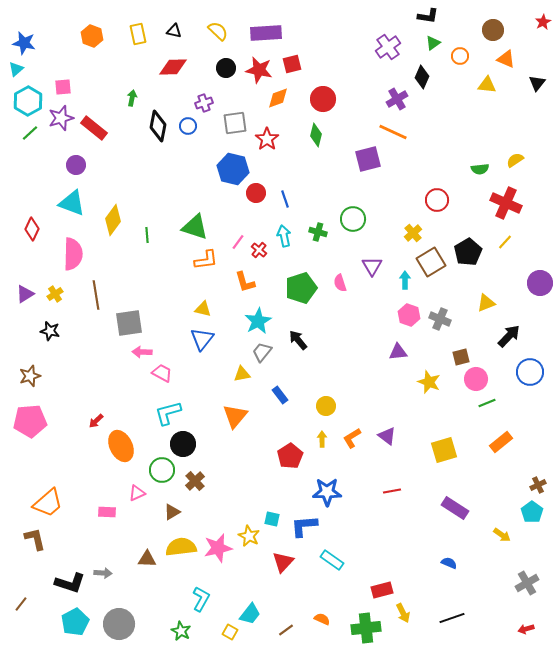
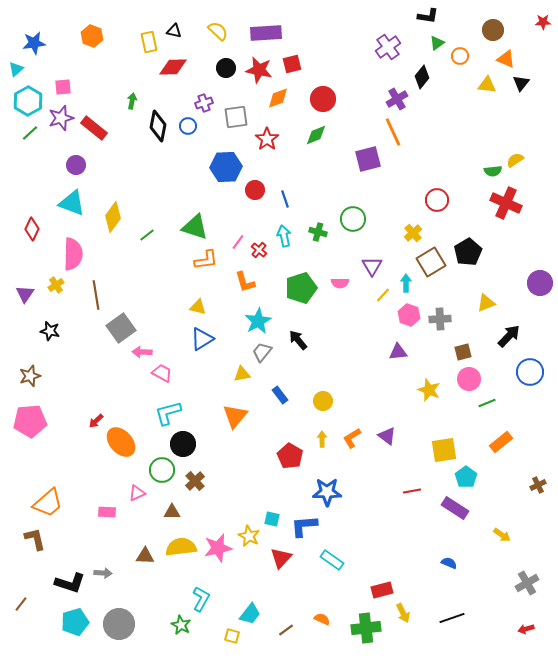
red star at (543, 22): rotated 28 degrees clockwise
yellow rectangle at (138, 34): moved 11 px right, 8 px down
blue star at (24, 43): moved 10 px right; rotated 20 degrees counterclockwise
green triangle at (433, 43): moved 4 px right
black diamond at (422, 77): rotated 15 degrees clockwise
black triangle at (537, 83): moved 16 px left
green arrow at (132, 98): moved 3 px down
gray square at (235, 123): moved 1 px right, 6 px up
orange line at (393, 132): rotated 40 degrees clockwise
green diamond at (316, 135): rotated 55 degrees clockwise
blue hexagon at (233, 169): moved 7 px left, 2 px up; rotated 16 degrees counterclockwise
green semicircle at (480, 169): moved 13 px right, 2 px down
red circle at (256, 193): moved 1 px left, 3 px up
yellow diamond at (113, 220): moved 3 px up
green line at (147, 235): rotated 56 degrees clockwise
yellow line at (505, 242): moved 122 px left, 53 px down
cyan arrow at (405, 280): moved 1 px right, 3 px down
pink semicircle at (340, 283): rotated 72 degrees counterclockwise
purple triangle at (25, 294): rotated 24 degrees counterclockwise
yellow cross at (55, 294): moved 1 px right, 9 px up
yellow triangle at (203, 309): moved 5 px left, 2 px up
gray cross at (440, 319): rotated 25 degrees counterclockwise
gray square at (129, 323): moved 8 px left, 5 px down; rotated 28 degrees counterclockwise
blue triangle at (202, 339): rotated 20 degrees clockwise
brown square at (461, 357): moved 2 px right, 5 px up
pink circle at (476, 379): moved 7 px left
yellow star at (429, 382): moved 8 px down
yellow circle at (326, 406): moved 3 px left, 5 px up
orange ellipse at (121, 446): moved 4 px up; rotated 16 degrees counterclockwise
yellow square at (444, 450): rotated 8 degrees clockwise
red pentagon at (290, 456): rotated 10 degrees counterclockwise
red line at (392, 491): moved 20 px right
brown triangle at (172, 512): rotated 30 degrees clockwise
cyan pentagon at (532, 512): moved 66 px left, 35 px up
brown triangle at (147, 559): moved 2 px left, 3 px up
red triangle at (283, 562): moved 2 px left, 4 px up
cyan pentagon at (75, 622): rotated 12 degrees clockwise
green star at (181, 631): moved 6 px up
yellow square at (230, 632): moved 2 px right, 4 px down; rotated 14 degrees counterclockwise
